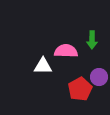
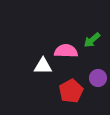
green arrow: rotated 48 degrees clockwise
purple circle: moved 1 px left, 1 px down
red pentagon: moved 9 px left, 2 px down
